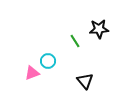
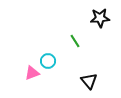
black star: moved 1 px right, 11 px up
black triangle: moved 4 px right
